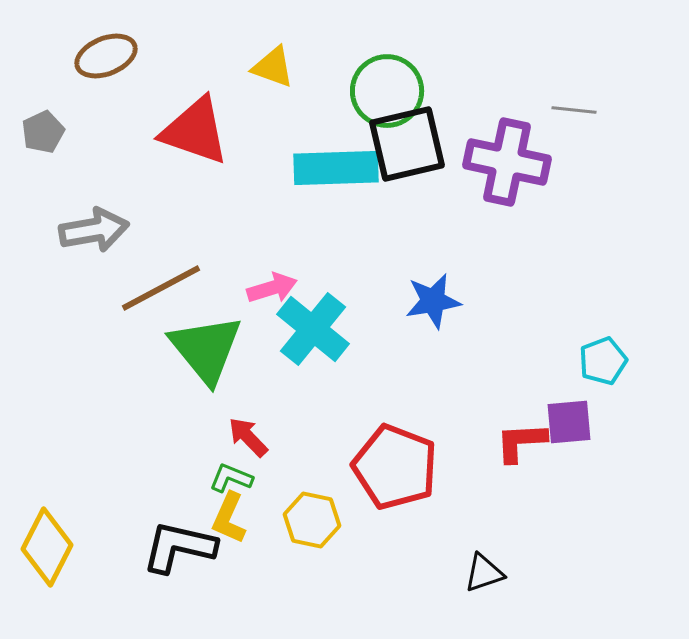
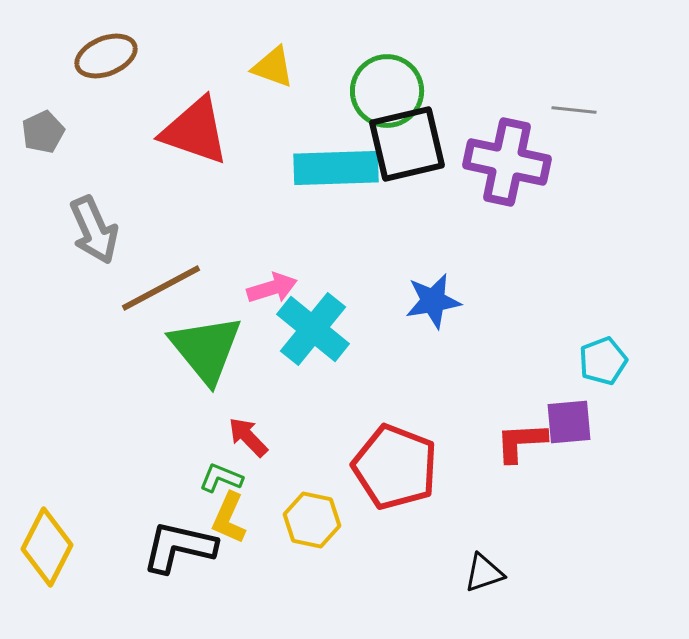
gray arrow: rotated 76 degrees clockwise
green L-shape: moved 10 px left
